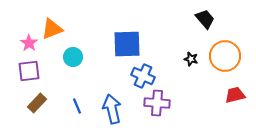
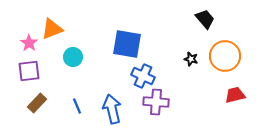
blue square: rotated 12 degrees clockwise
purple cross: moved 1 px left, 1 px up
